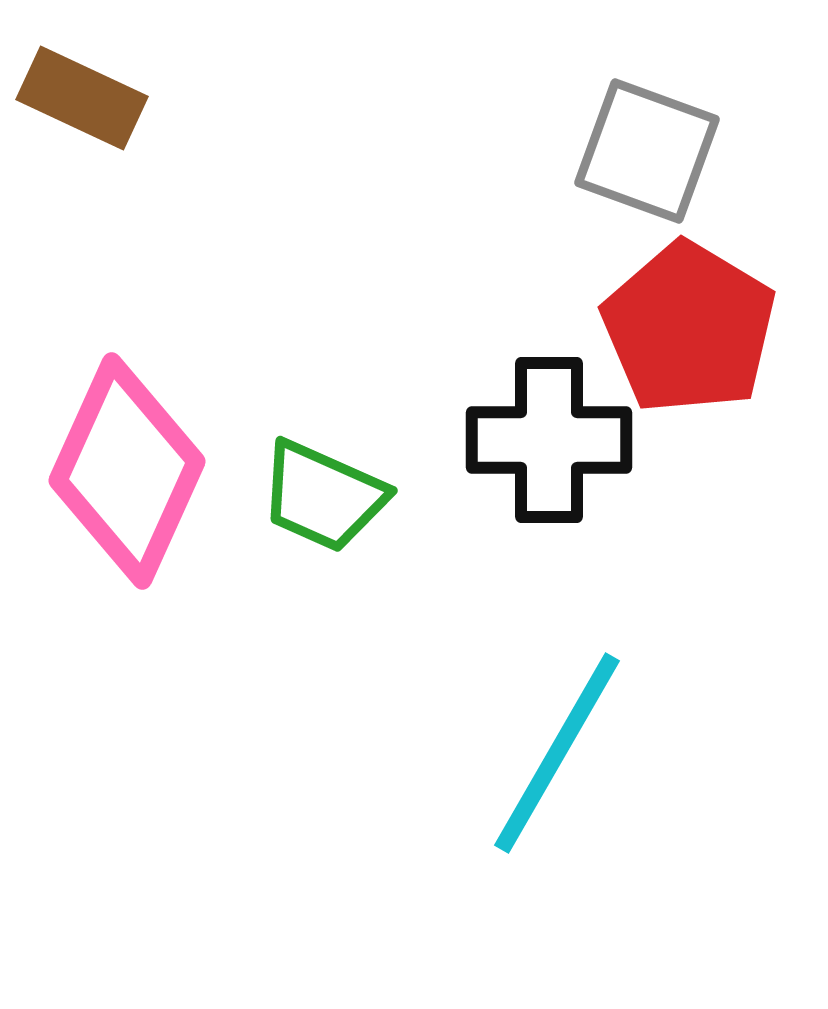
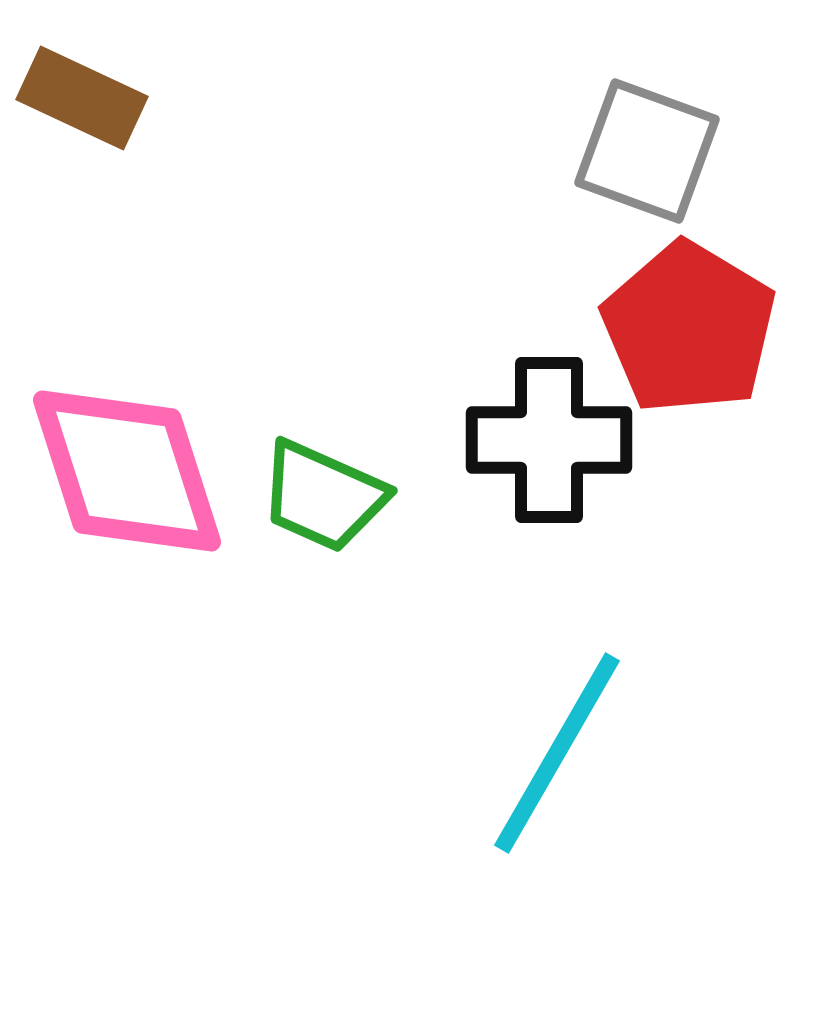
pink diamond: rotated 42 degrees counterclockwise
